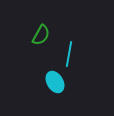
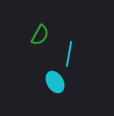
green semicircle: moved 1 px left
